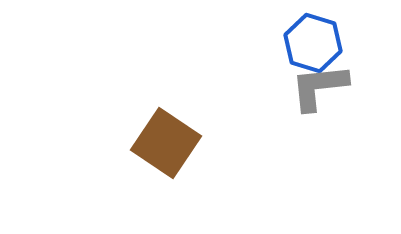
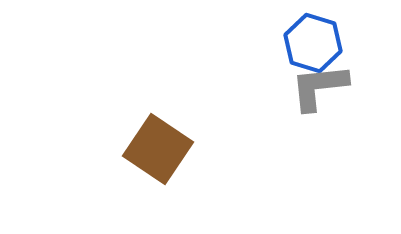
brown square: moved 8 px left, 6 px down
